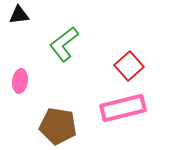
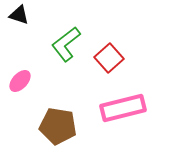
black triangle: rotated 25 degrees clockwise
green L-shape: moved 2 px right
red square: moved 20 px left, 8 px up
pink ellipse: rotated 35 degrees clockwise
